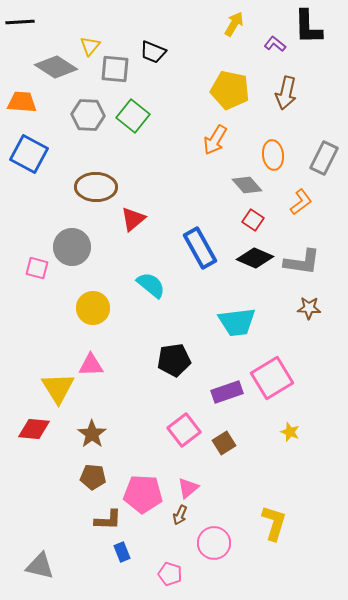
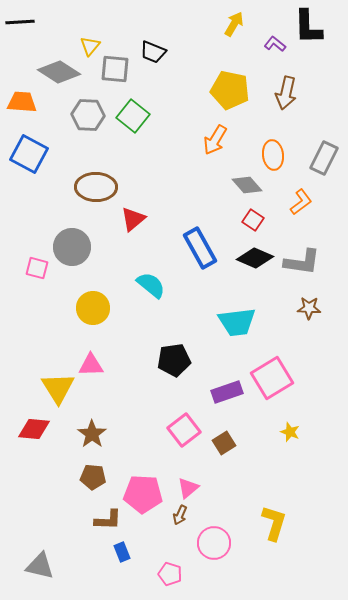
gray diamond at (56, 67): moved 3 px right, 5 px down
